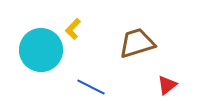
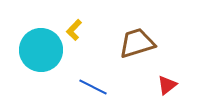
yellow L-shape: moved 1 px right, 1 px down
blue line: moved 2 px right
